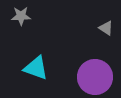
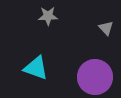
gray star: moved 27 px right
gray triangle: rotated 14 degrees clockwise
